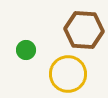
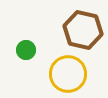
brown hexagon: moved 1 px left; rotated 9 degrees clockwise
